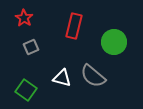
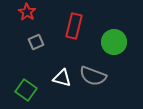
red star: moved 3 px right, 6 px up
gray square: moved 5 px right, 5 px up
gray semicircle: rotated 20 degrees counterclockwise
